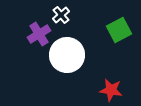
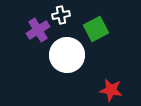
white cross: rotated 30 degrees clockwise
green square: moved 23 px left, 1 px up
purple cross: moved 1 px left, 4 px up
